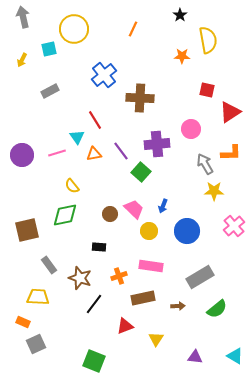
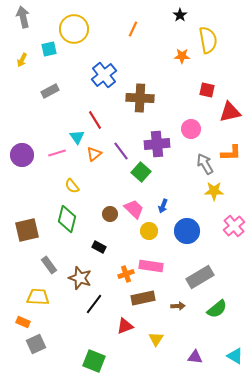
red triangle at (230, 112): rotated 20 degrees clockwise
orange triangle at (94, 154): rotated 28 degrees counterclockwise
green diamond at (65, 215): moved 2 px right, 4 px down; rotated 64 degrees counterclockwise
black rectangle at (99, 247): rotated 24 degrees clockwise
orange cross at (119, 276): moved 7 px right, 2 px up
